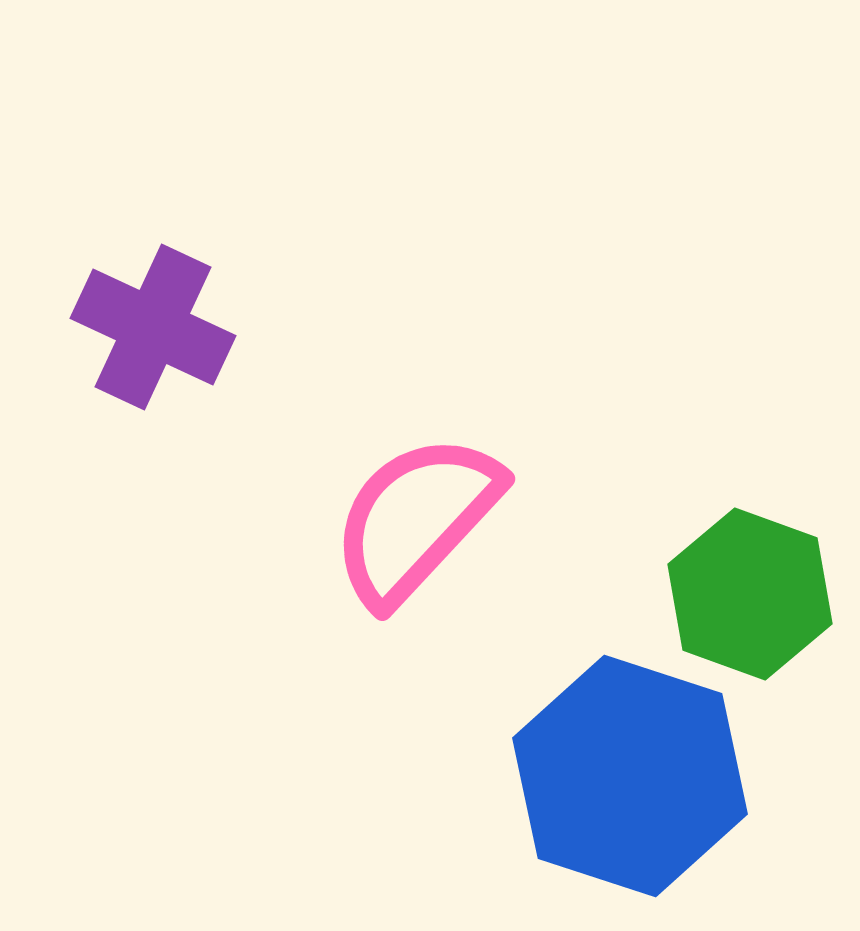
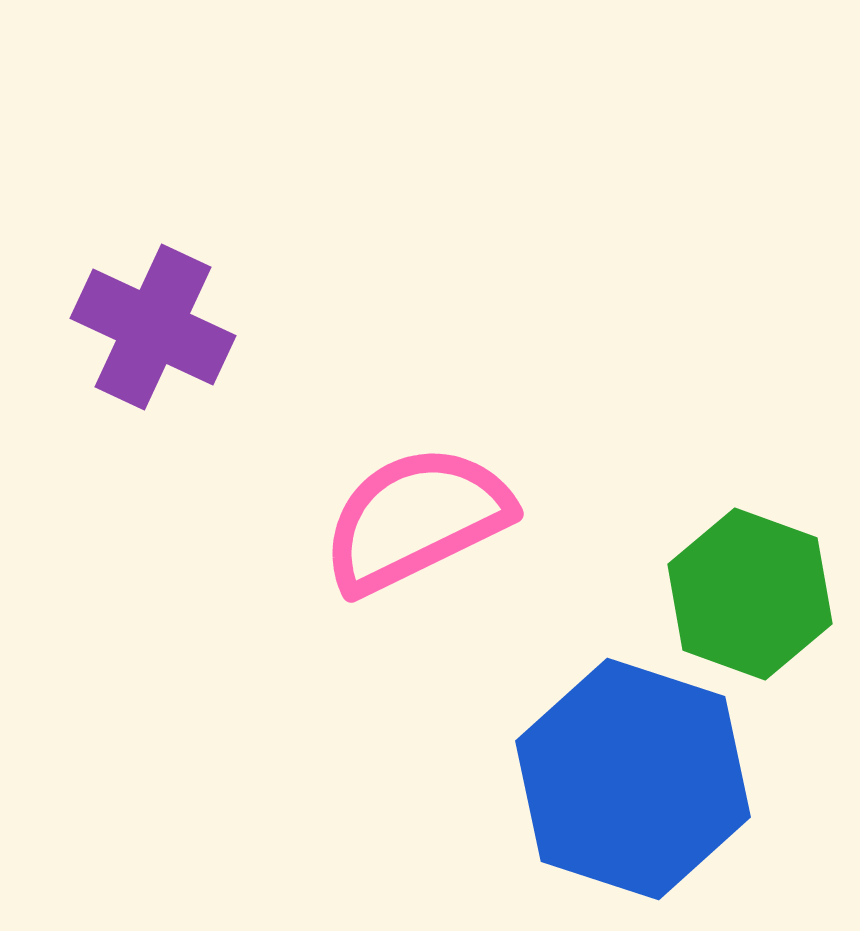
pink semicircle: rotated 21 degrees clockwise
blue hexagon: moved 3 px right, 3 px down
